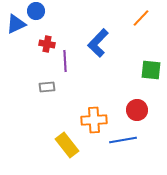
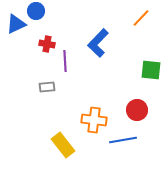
orange cross: rotated 10 degrees clockwise
yellow rectangle: moved 4 px left
